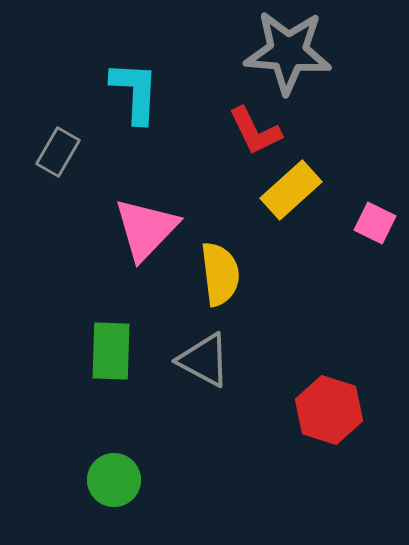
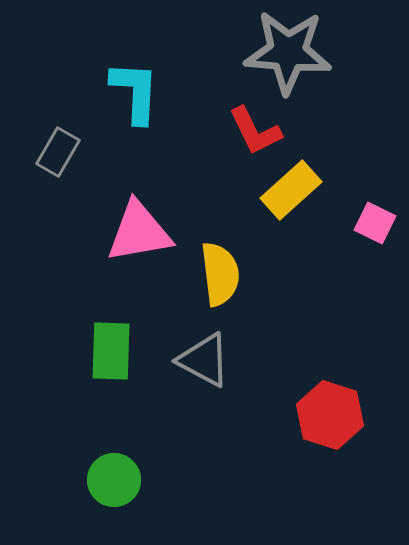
pink triangle: moved 7 px left, 3 px down; rotated 36 degrees clockwise
red hexagon: moved 1 px right, 5 px down
